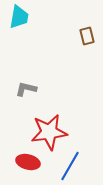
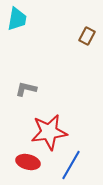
cyan trapezoid: moved 2 px left, 2 px down
brown rectangle: rotated 42 degrees clockwise
blue line: moved 1 px right, 1 px up
